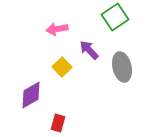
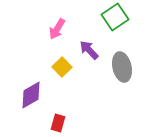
pink arrow: rotated 50 degrees counterclockwise
